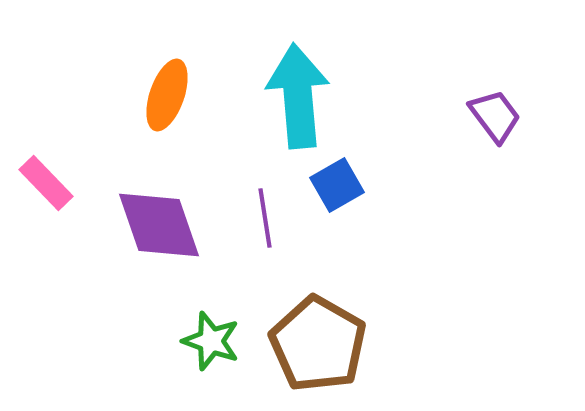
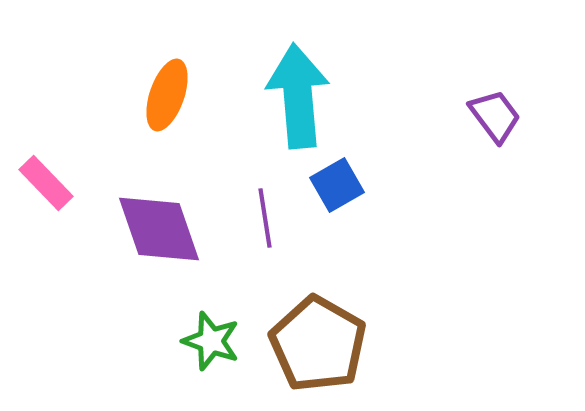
purple diamond: moved 4 px down
